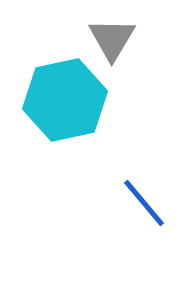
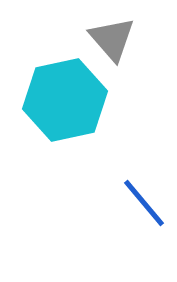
gray triangle: rotated 12 degrees counterclockwise
